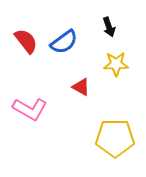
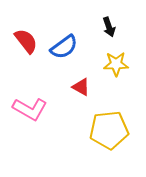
blue semicircle: moved 5 px down
yellow pentagon: moved 6 px left, 8 px up; rotated 6 degrees counterclockwise
